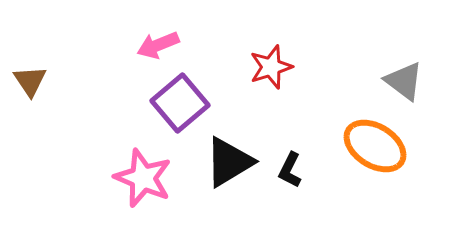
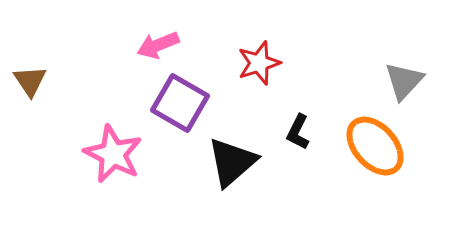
red star: moved 12 px left, 4 px up
gray triangle: rotated 36 degrees clockwise
purple square: rotated 20 degrees counterclockwise
orange ellipse: rotated 16 degrees clockwise
black triangle: moved 3 px right; rotated 10 degrees counterclockwise
black L-shape: moved 8 px right, 38 px up
pink star: moved 30 px left, 24 px up; rotated 4 degrees clockwise
